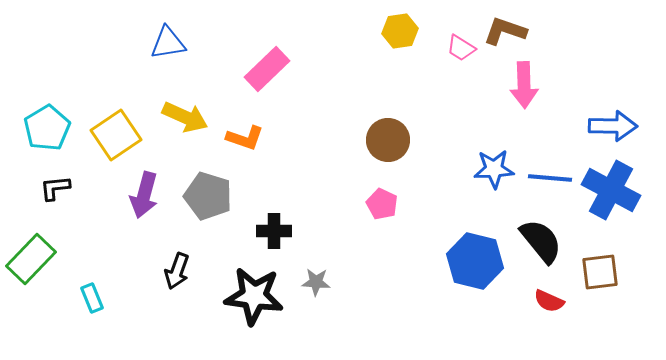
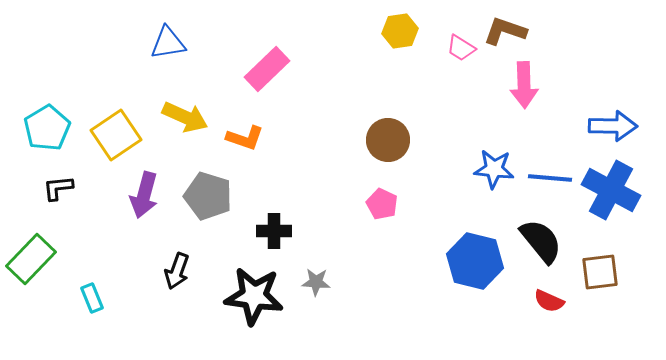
blue star: rotated 9 degrees clockwise
black L-shape: moved 3 px right
